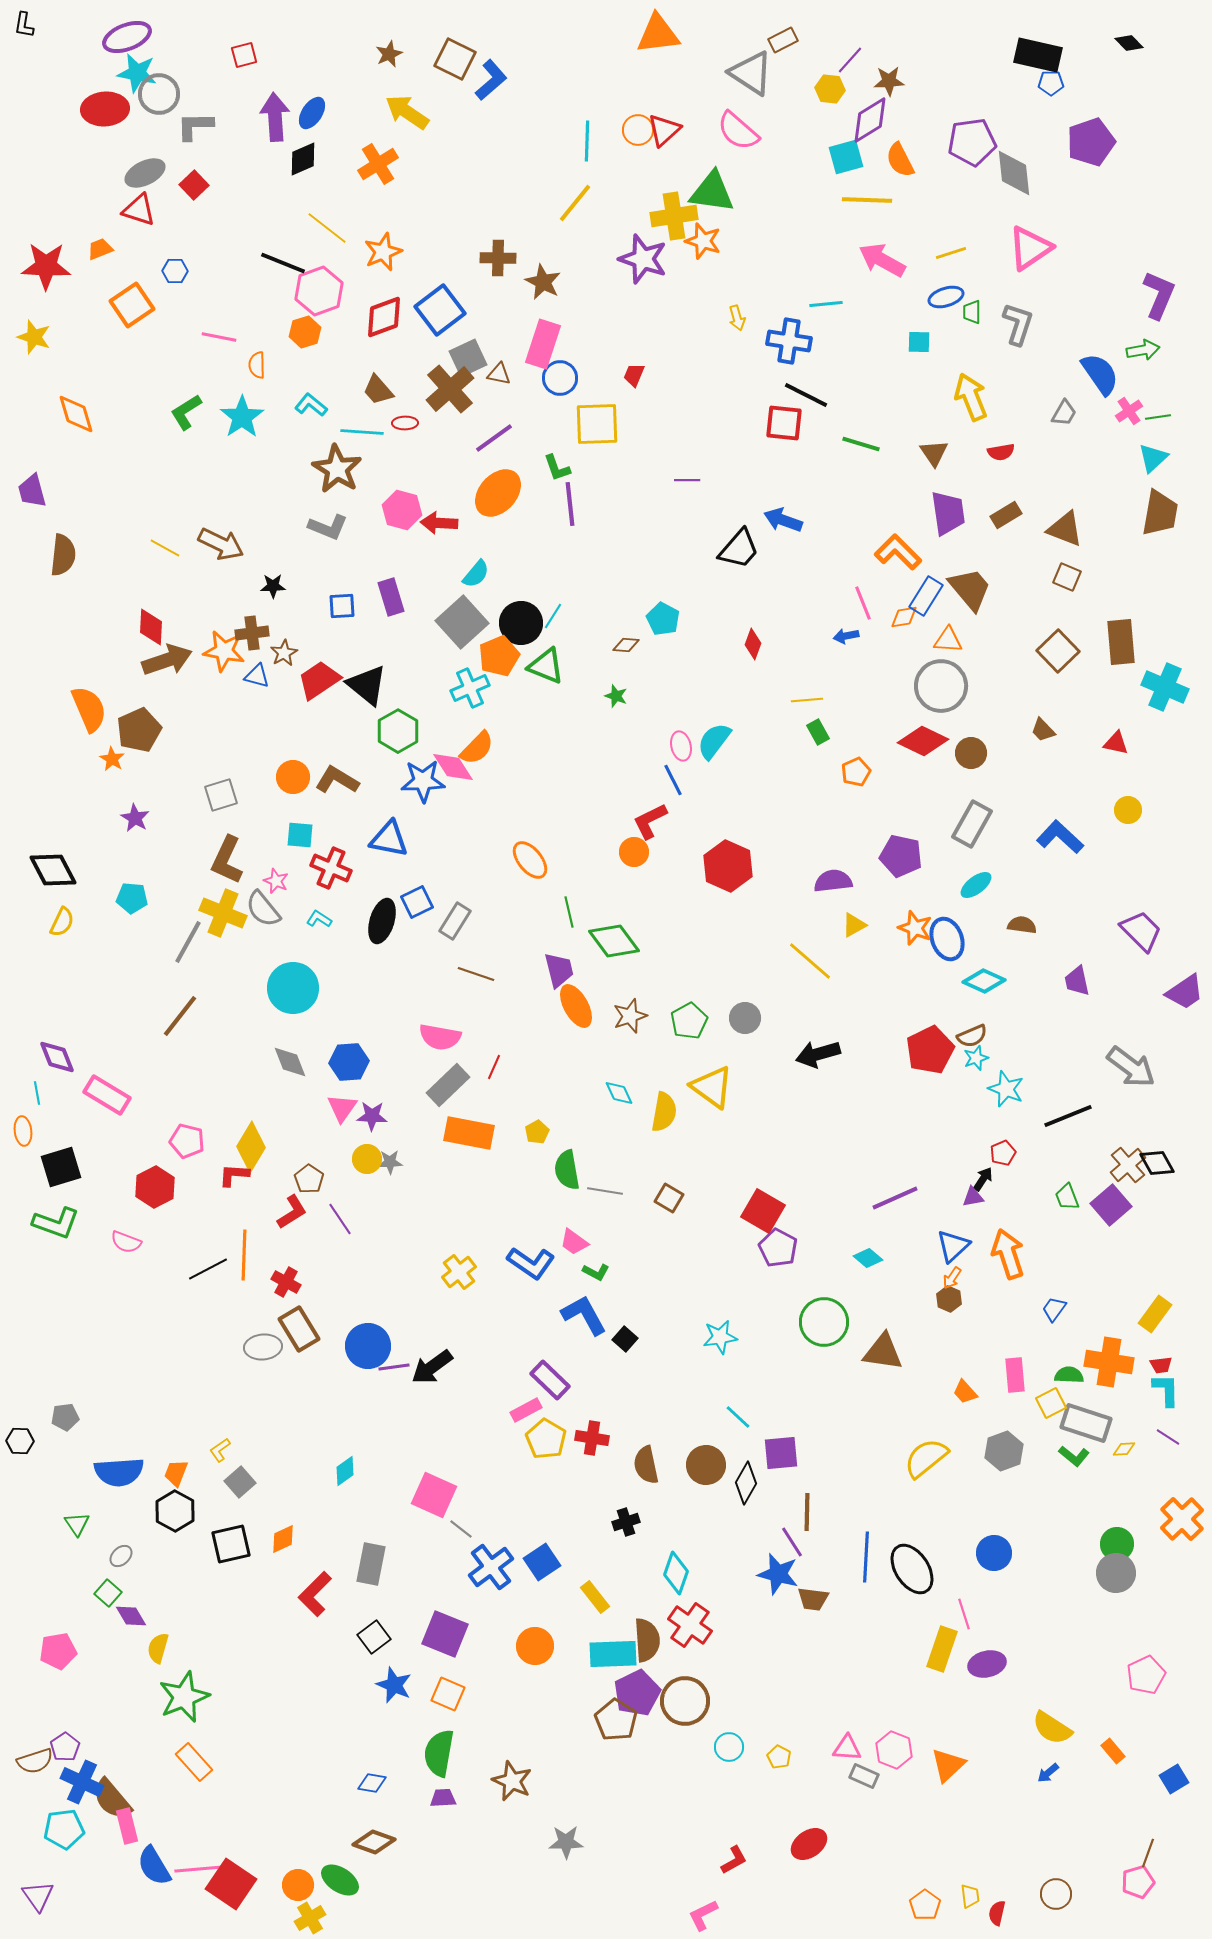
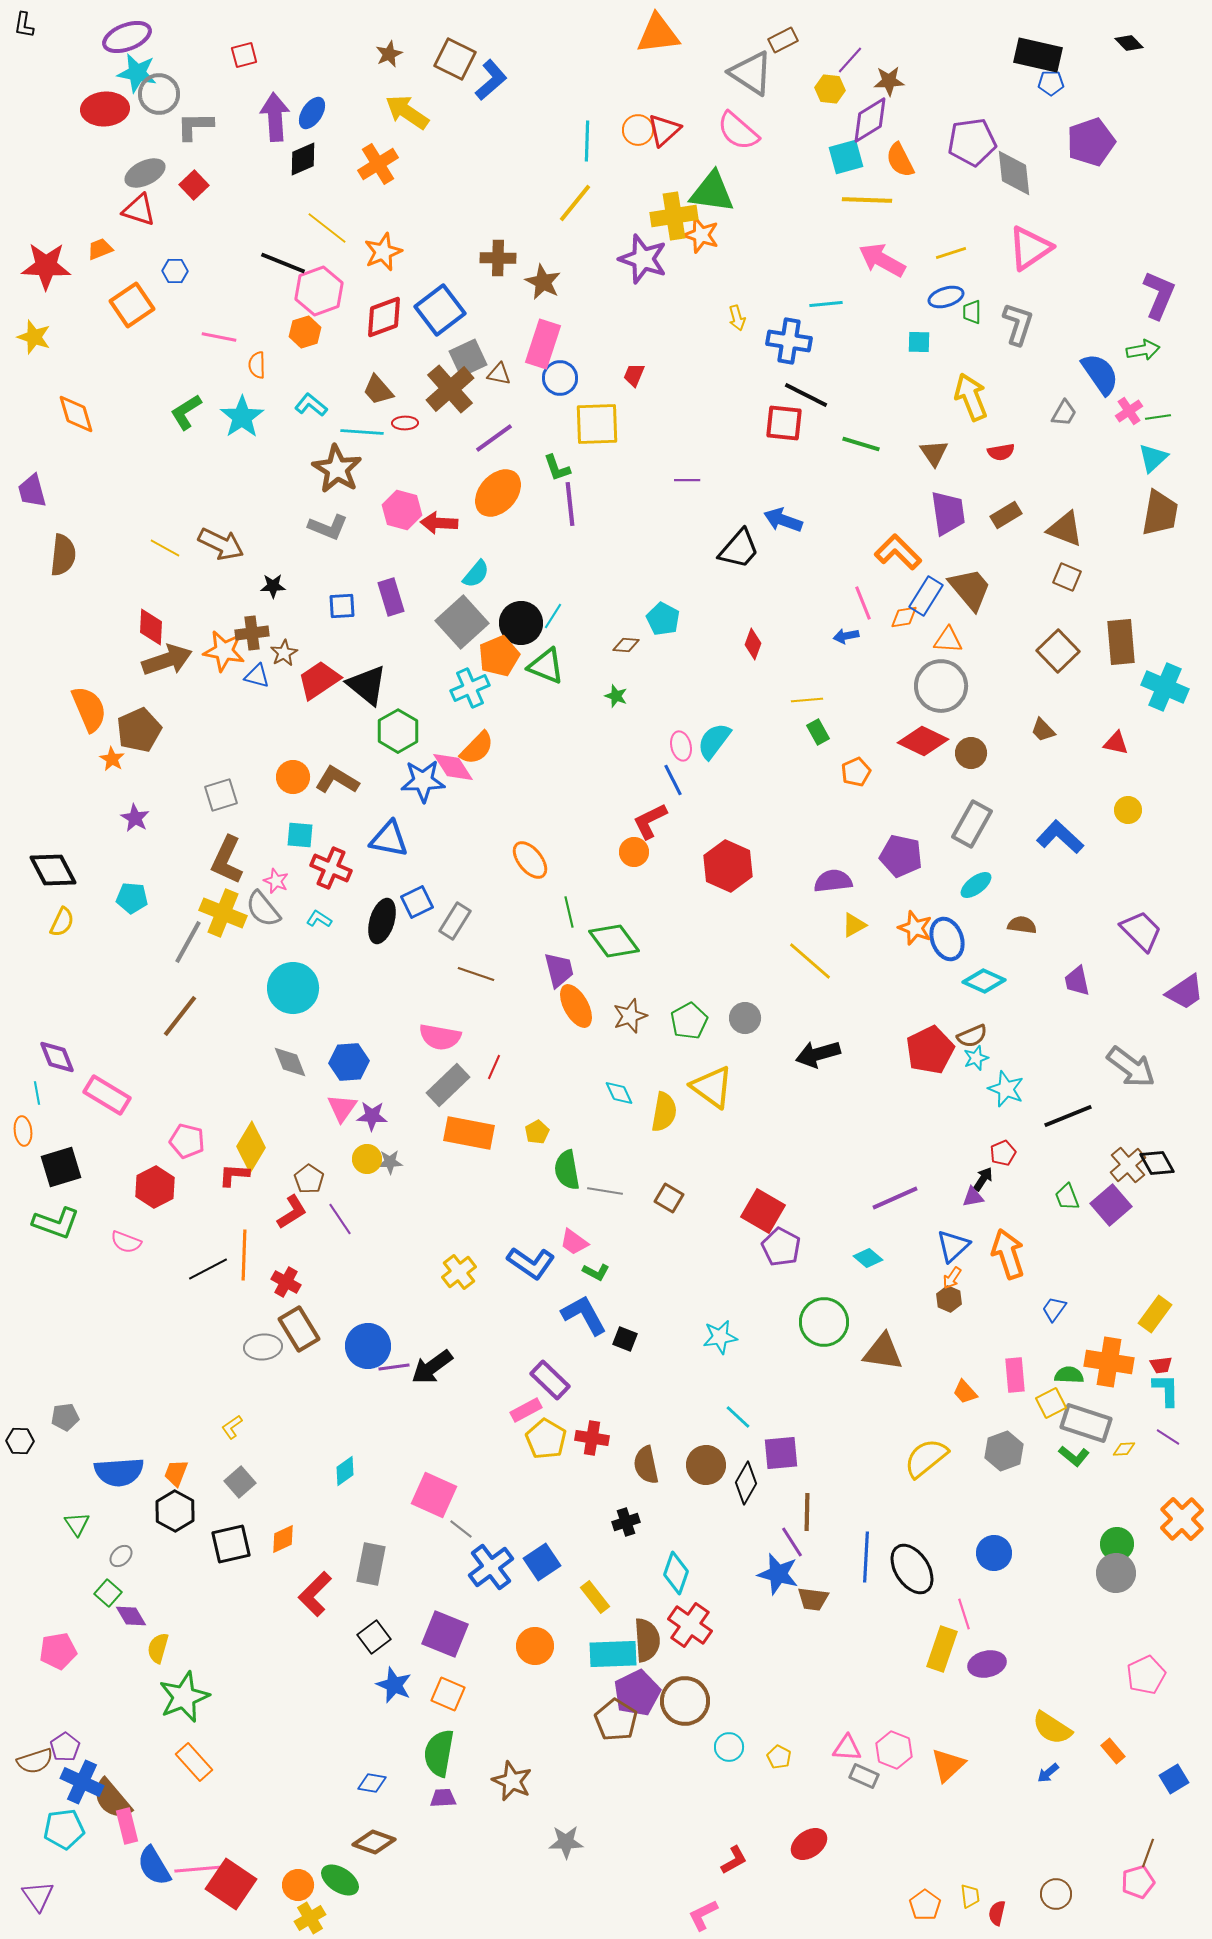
orange star at (703, 241): moved 2 px left, 6 px up
purple pentagon at (778, 1248): moved 3 px right, 1 px up
black square at (625, 1339): rotated 20 degrees counterclockwise
yellow L-shape at (220, 1450): moved 12 px right, 23 px up
